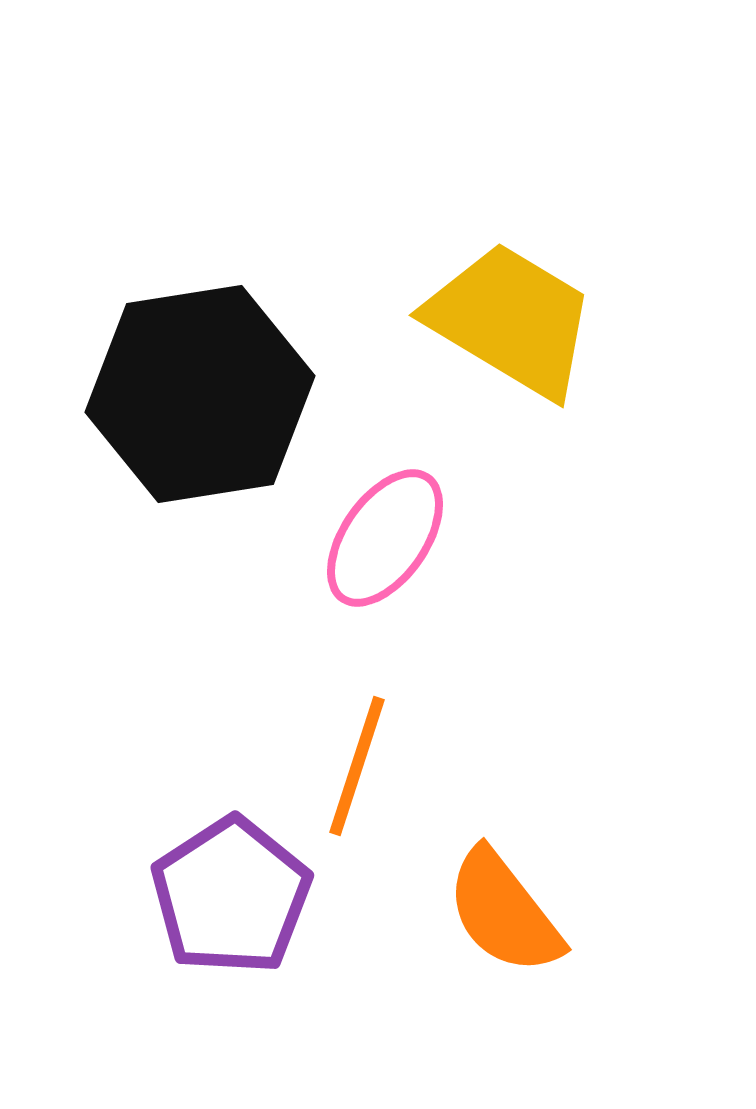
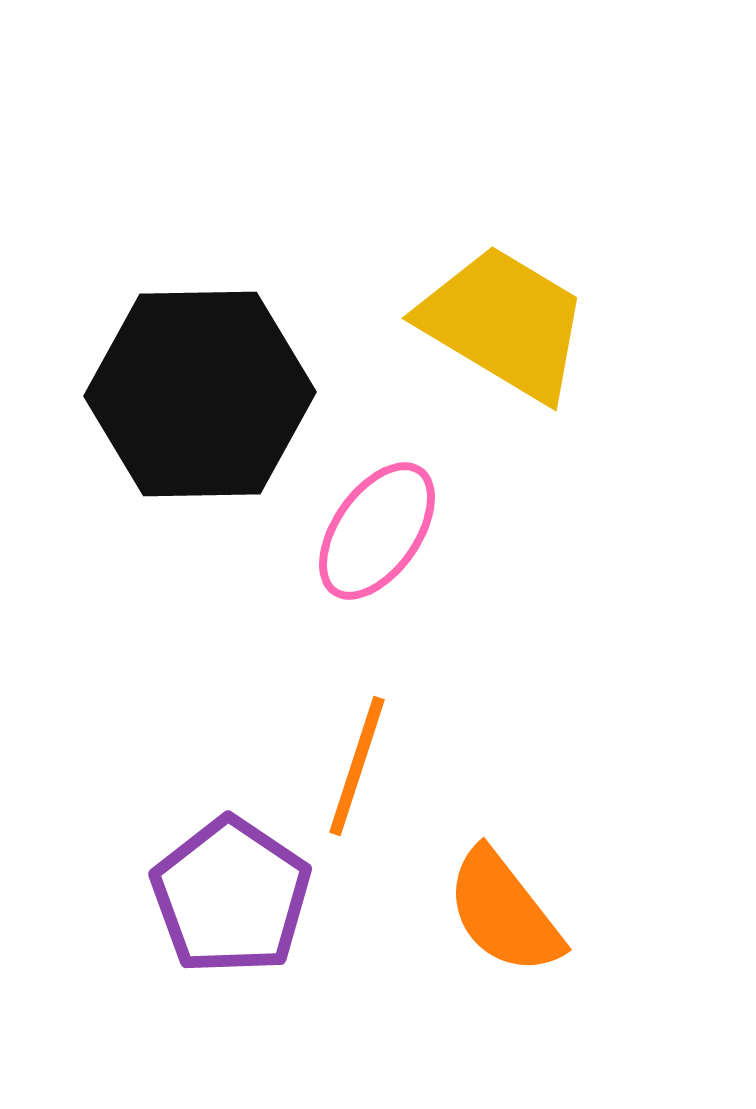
yellow trapezoid: moved 7 px left, 3 px down
black hexagon: rotated 8 degrees clockwise
pink ellipse: moved 8 px left, 7 px up
purple pentagon: rotated 5 degrees counterclockwise
